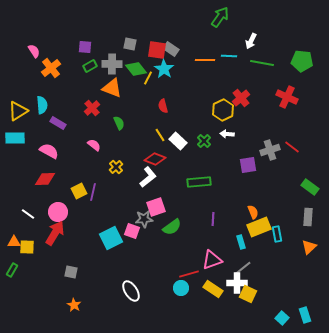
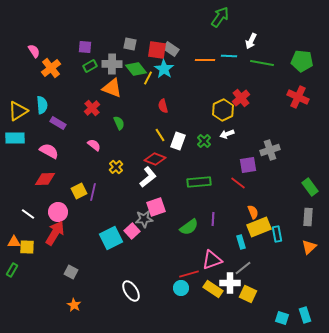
red cross at (287, 97): moved 11 px right
white arrow at (227, 134): rotated 24 degrees counterclockwise
white rectangle at (178, 141): rotated 66 degrees clockwise
red line at (292, 147): moved 54 px left, 36 px down
green rectangle at (310, 187): rotated 18 degrees clockwise
green semicircle at (172, 227): moved 17 px right
pink square at (132, 231): rotated 28 degrees clockwise
gray square at (71, 272): rotated 16 degrees clockwise
white cross at (237, 283): moved 7 px left
cyan square at (282, 318): rotated 24 degrees counterclockwise
